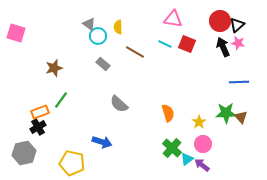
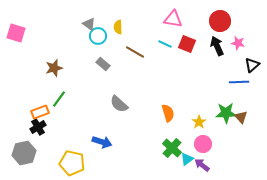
black triangle: moved 15 px right, 40 px down
black arrow: moved 6 px left, 1 px up
green line: moved 2 px left, 1 px up
